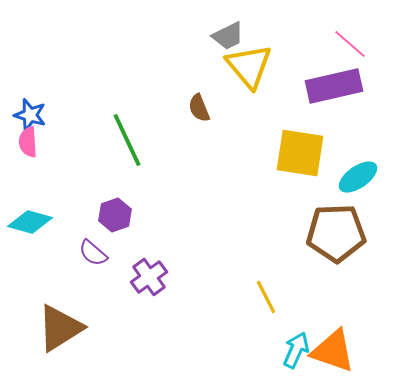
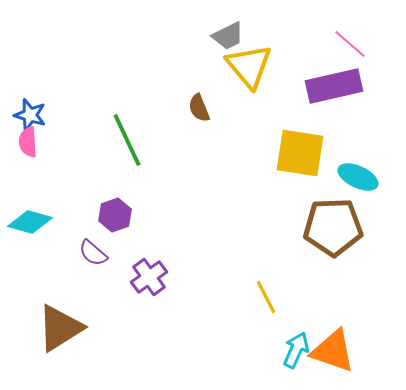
cyan ellipse: rotated 60 degrees clockwise
brown pentagon: moved 3 px left, 6 px up
